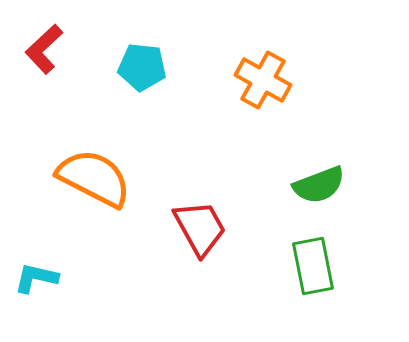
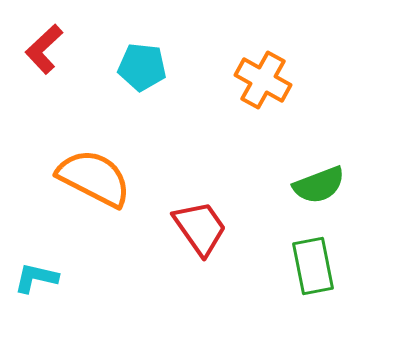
red trapezoid: rotated 6 degrees counterclockwise
